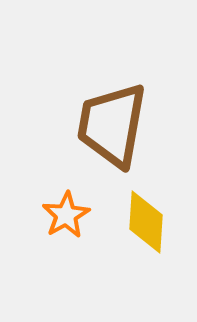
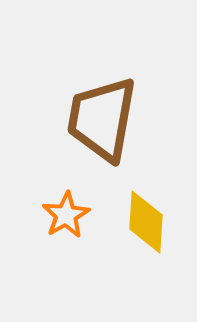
brown trapezoid: moved 10 px left, 6 px up
